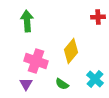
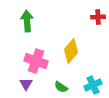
cyan cross: moved 2 px left, 6 px down; rotated 24 degrees clockwise
green semicircle: moved 1 px left, 3 px down
